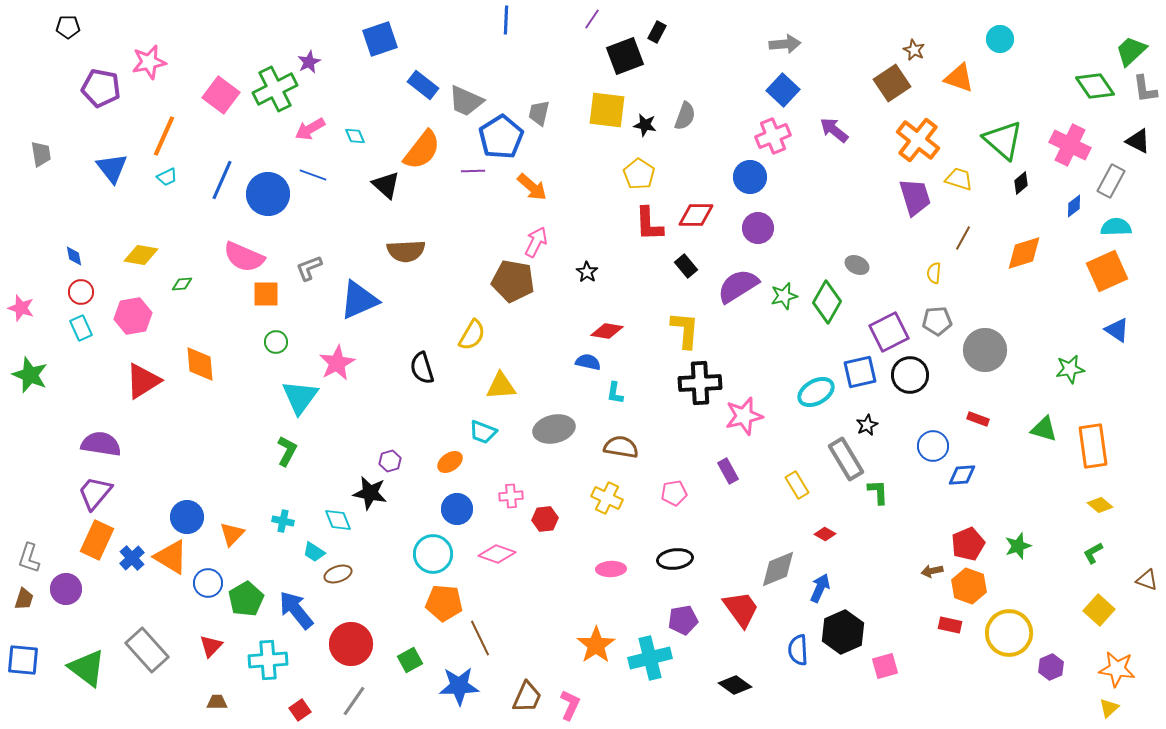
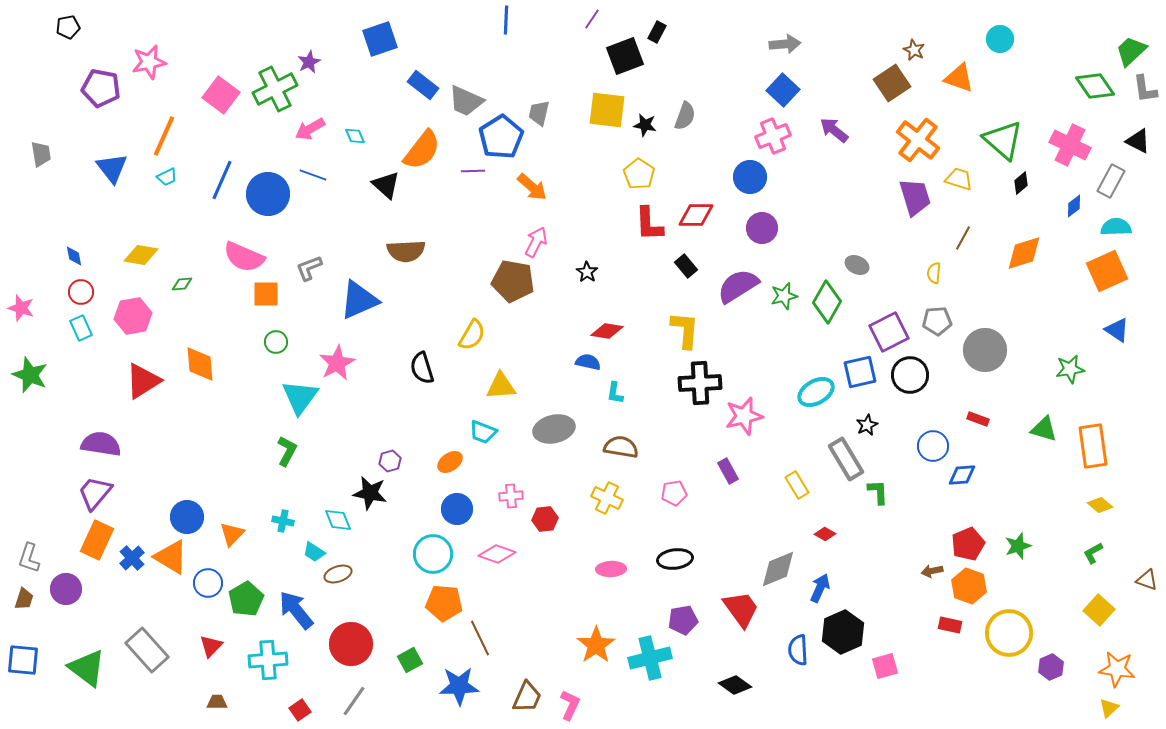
black pentagon at (68, 27): rotated 10 degrees counterclockwise
purple circle at (758, 228): moved 4 px right
